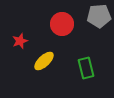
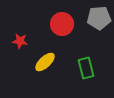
gray pentagon: moved 2 px down
red star: rotated 28 degrees clockwise
yellow ellipse: moved 1 px right, 1 px down
